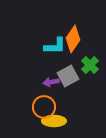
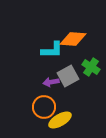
orange diamond: rotated 60 degrees clockwise
cyan L-shape: moved 3 px left, 4 px down
green cross: moved 1 px right, 2 px down; rotated 12 degrees counterclockwise
yellow ellipse: moved 6 px right, 1 px up; rotated 30 degrees counterclockwise
